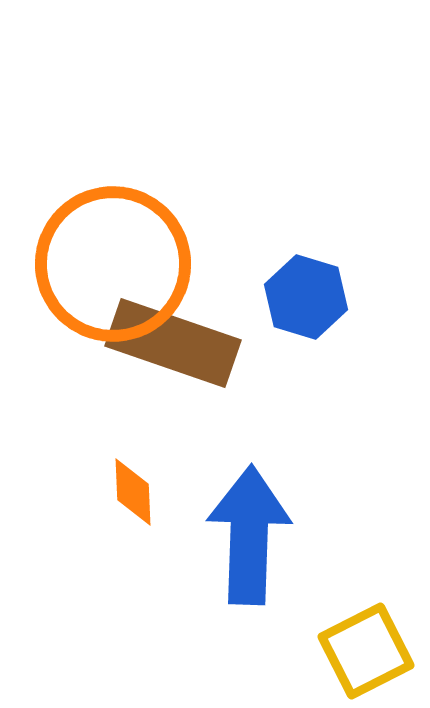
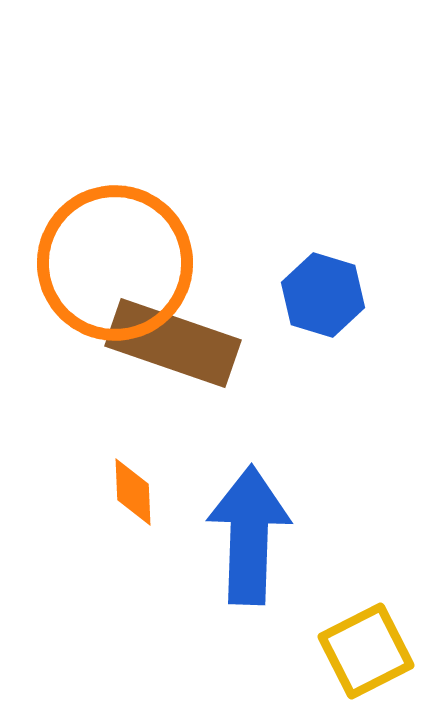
orange circle: moved 2 px right, 1 px up
blue hexagon: moved 17 px right, 2 px up
